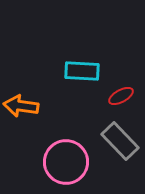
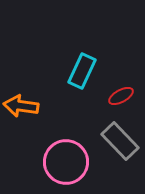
cyan rectangle: rotated 68 degrees counterclockwise
